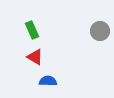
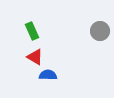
green rectangle: moved 1 px down
blue semicircle: moved 6 px up
